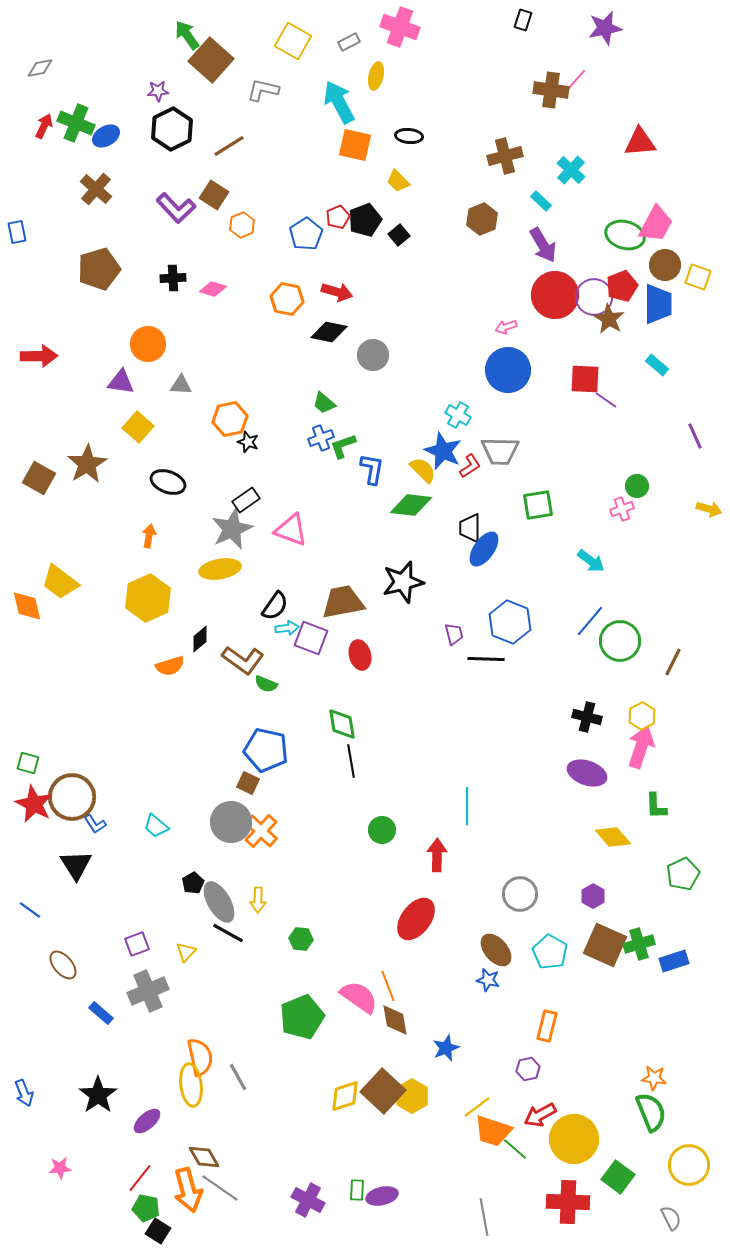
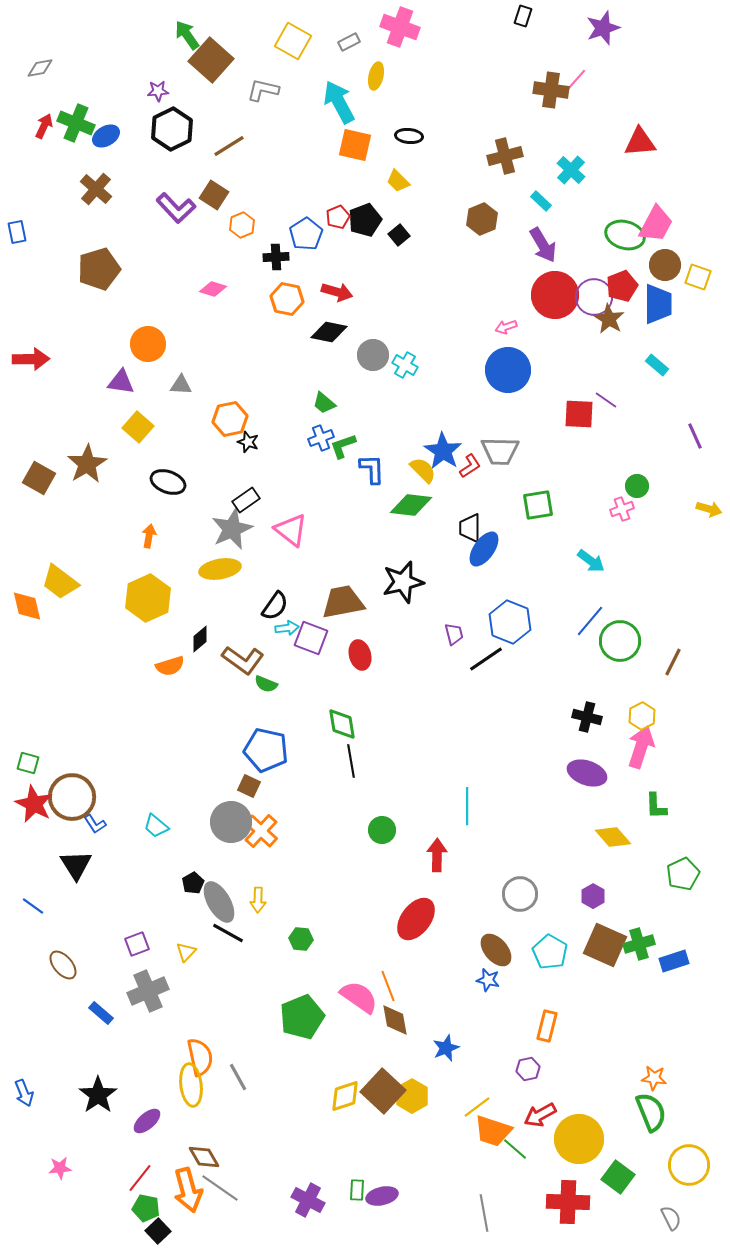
black rectangle at (523, 20): moved 4 px up
purple star at (605, 28): moved 2 px left; rotated 8 degrees counterclockwise
black cross at (173, 278): moved 103 px right, 21 px up
red arrow at (39, 356): moved 8 px left, 3 px down
red square at (585, 379): moved 6 px left, 35 px down
cyan cross at (458, 415): moved 53 px left, 50 px up
blue star at (443, 451): rotated 9 degrees clockwise
blue L-shape at (372, 469): rotated 12 degrees counterclockwise
pink triangle at (291, 530): rotated 18 degrees clockwise
black line at (486, 659): rotated 36 degrees counterclockwise
brown square at (248, 783): moved 1 px right, 3 px down
blue line at (30, 910): moved 3 px right, 4 px up
yellow circle at (574, 1139): moved 5 px right
gray line at (484, 1217): moved 4 px up
black square at (158, 1231): rotated 15 degrees clockwise
